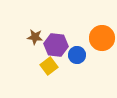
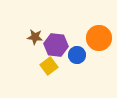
orange circle: moved 3 px left
